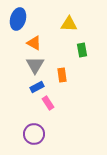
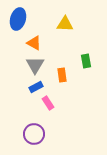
yellow triangle: moved 4 px left
green rectangle: moved 4 px right, 11 px down
blue rectangle: moved 1 px left
